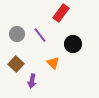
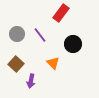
purple arrow: moved 1 px left
